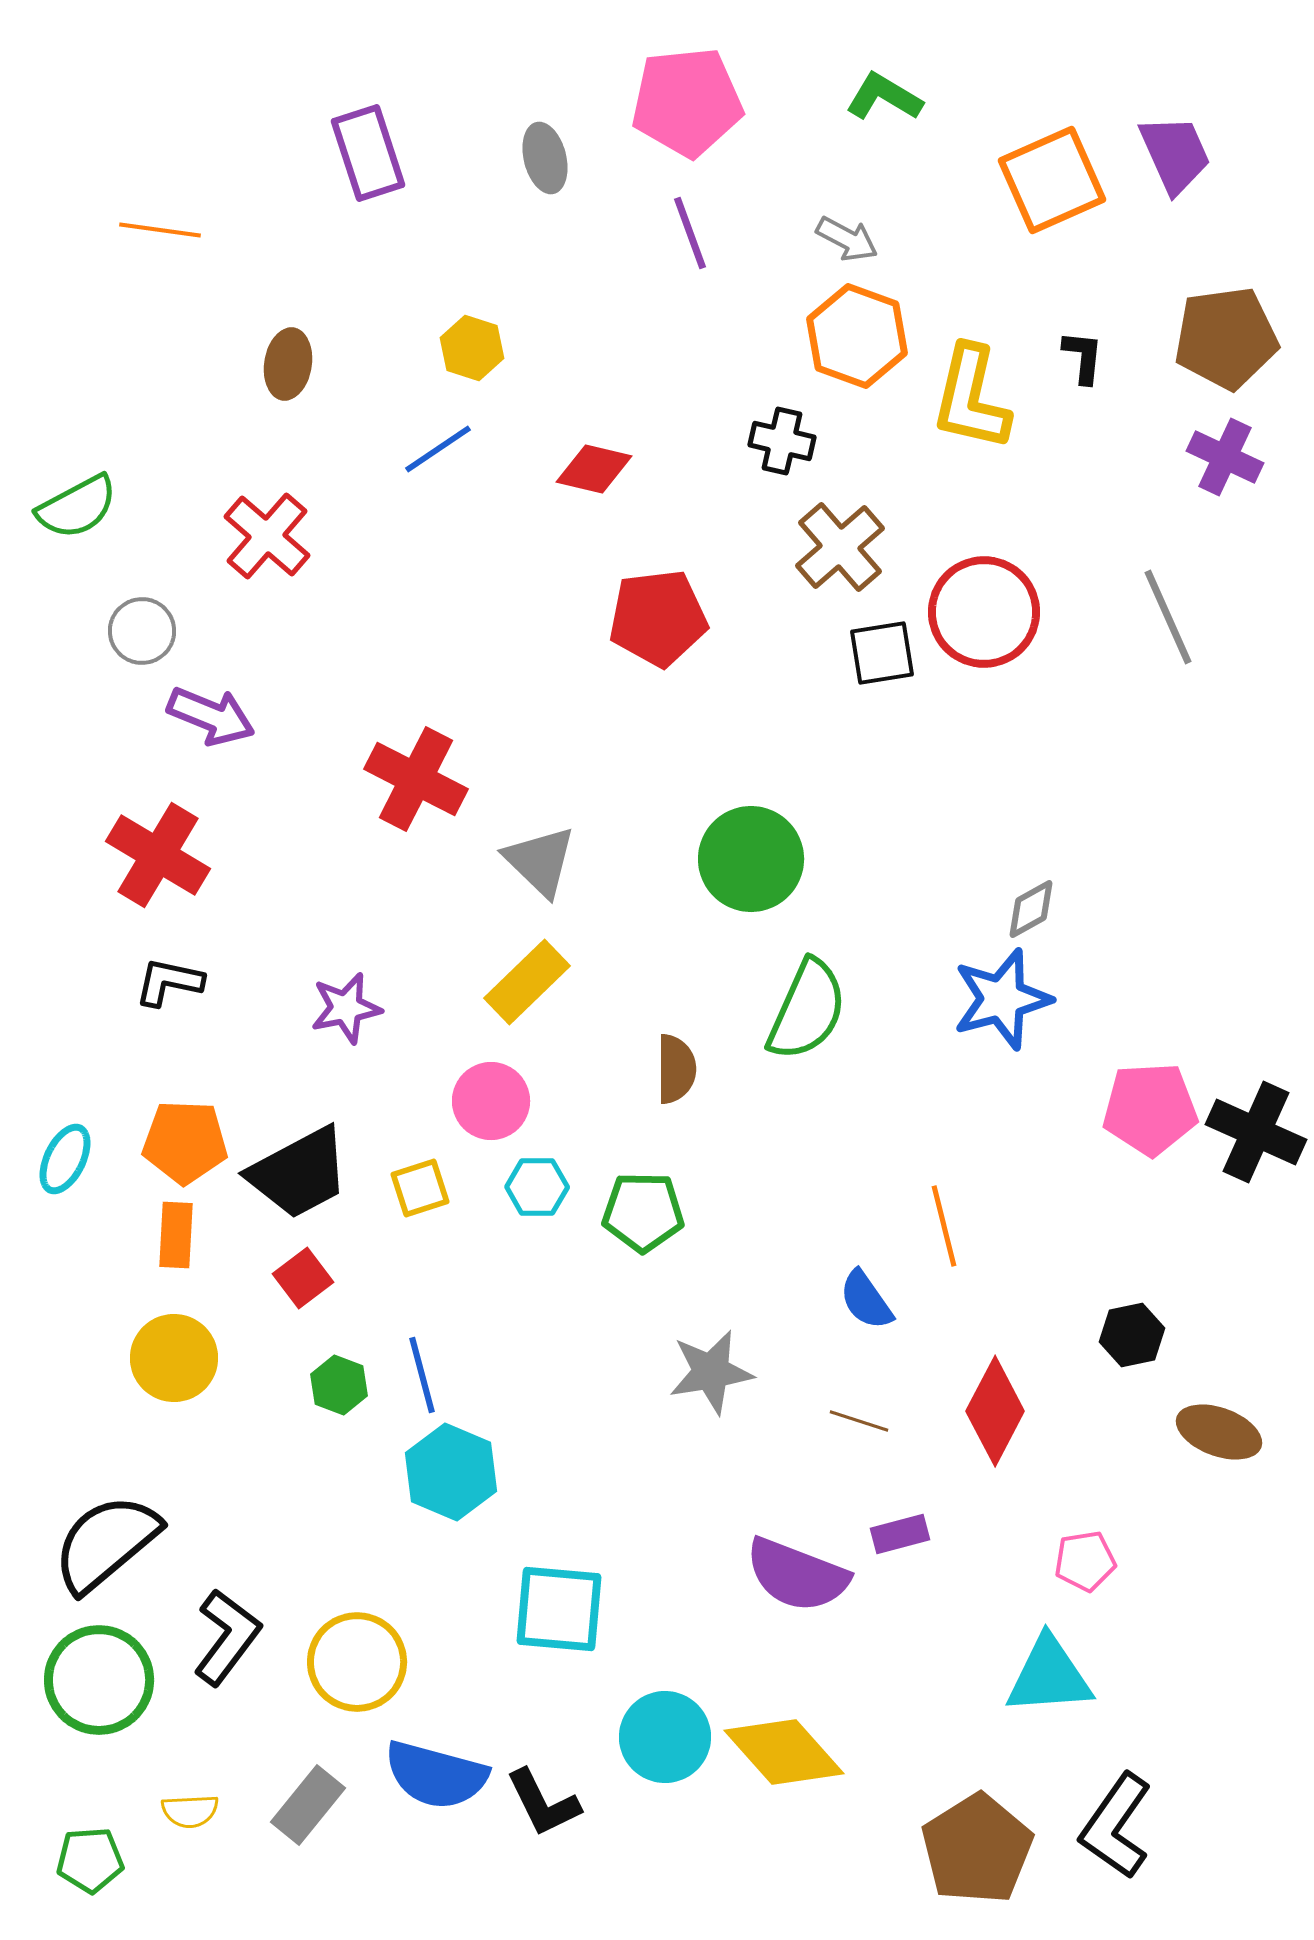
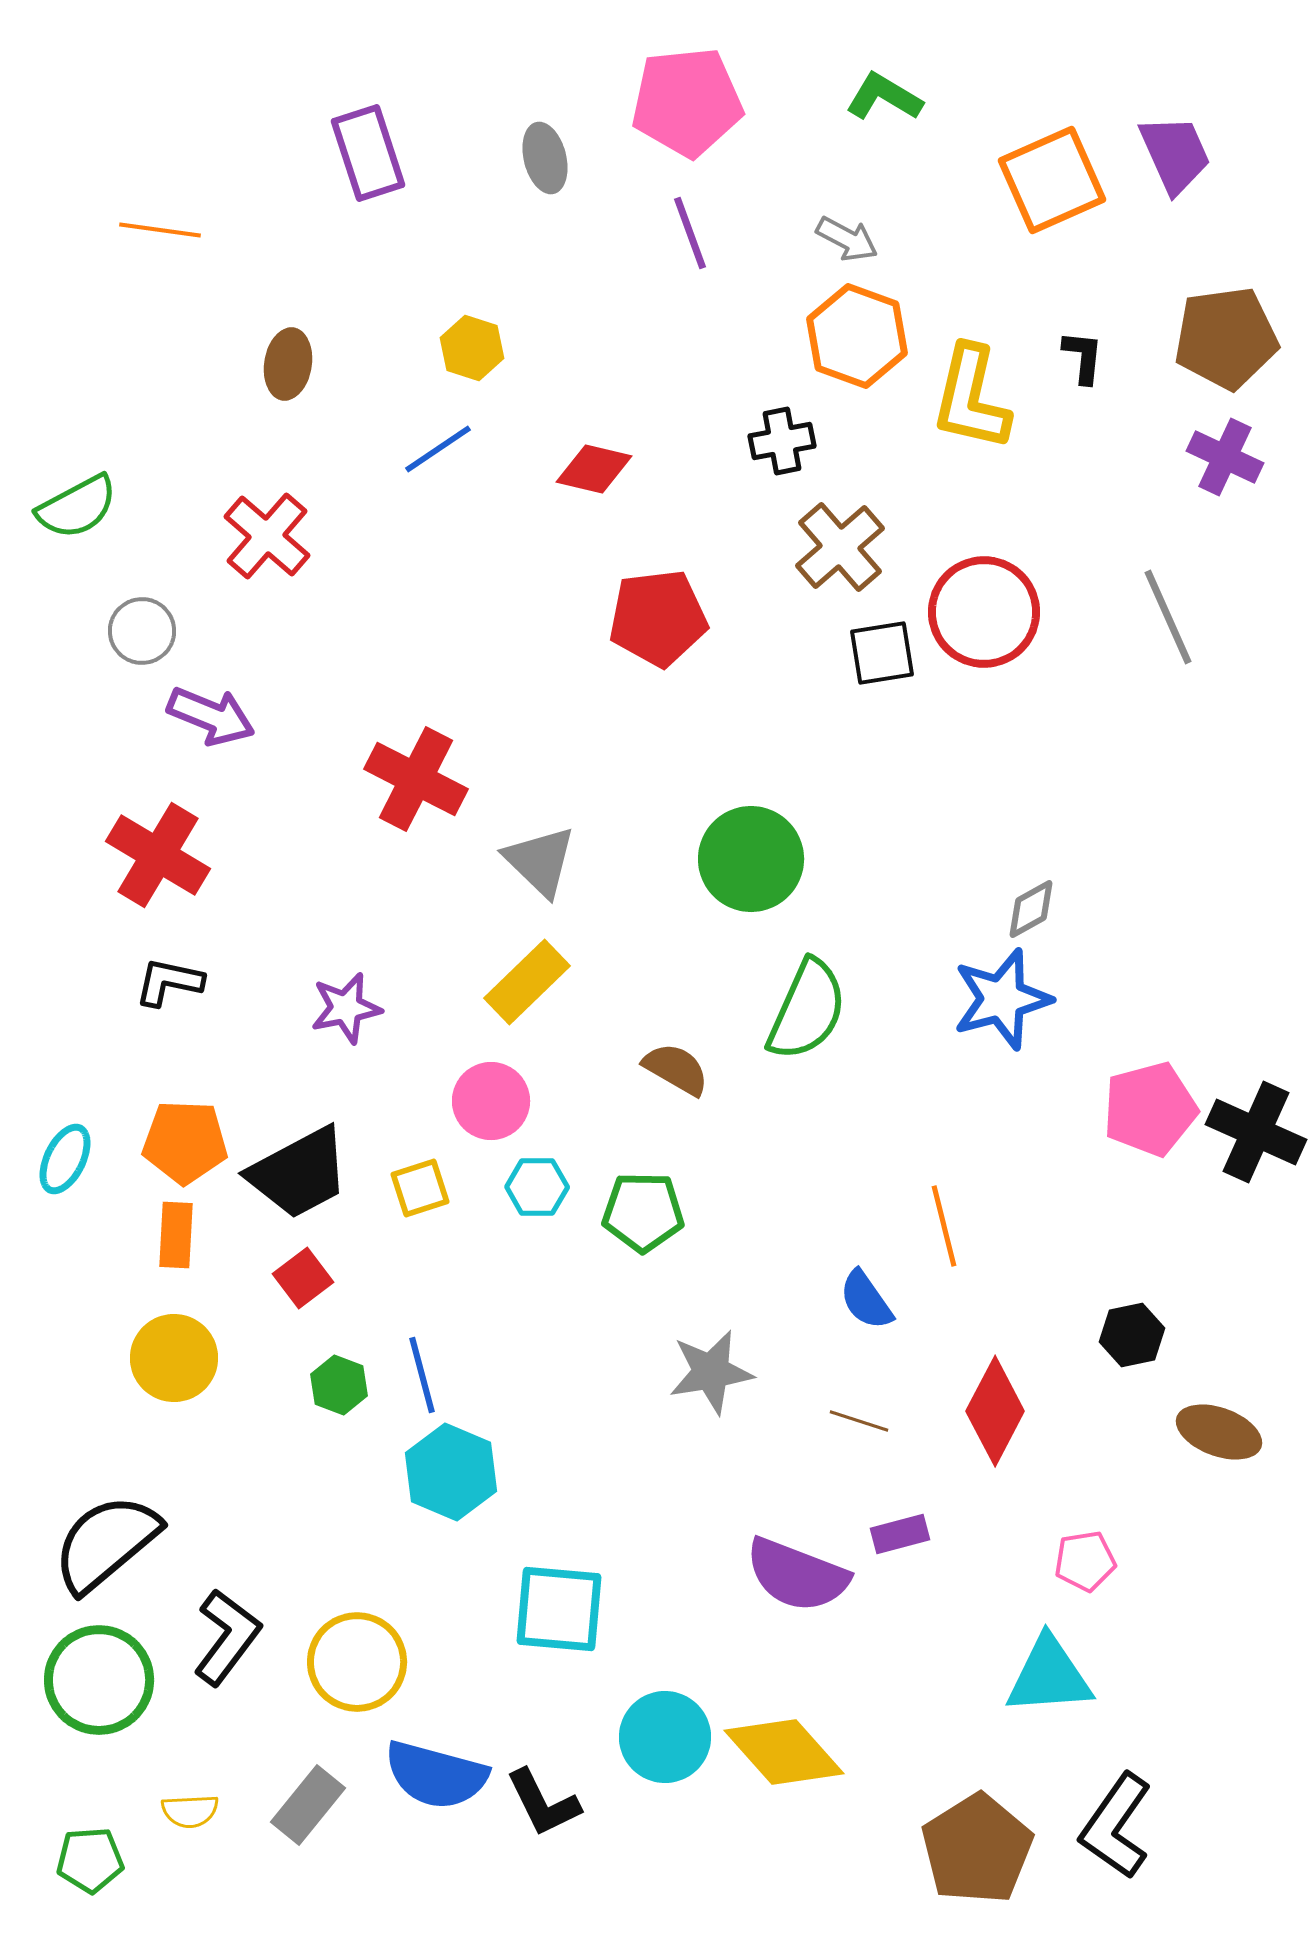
black cross at (782, 441): rotated 24 degrees counterclockwise
brown semicircle at (676, 1069): rotated 60 degrees counterclockwise
pink pentagon at (1150, 1109): rotated 12 degrees counterclockwise
